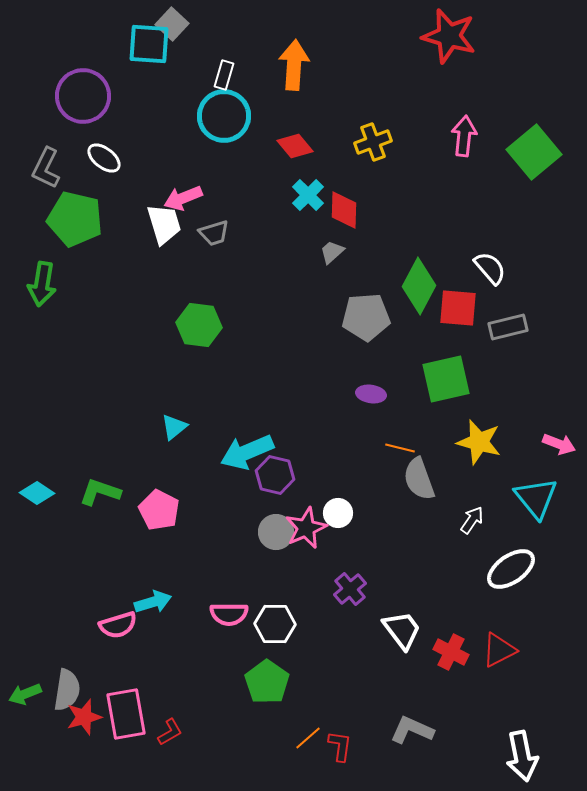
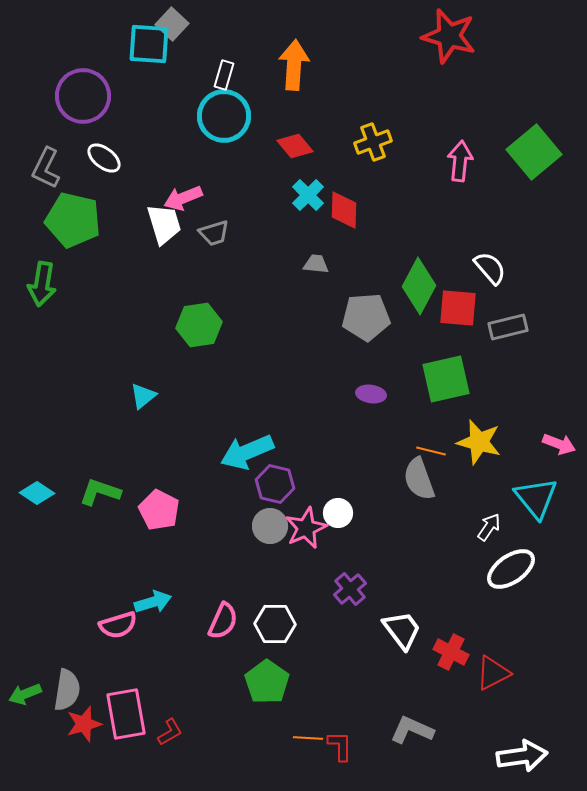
pink arrow at (464, 136): moved 4 px left, 25 px down
green pentagon at (75, 219): moved 2 px left, 1 px down
gray trapezoid at (332, 252): moved 16 px left, 12 px down; rotated 48 degrees clockwise
green hexagon at (199, 325): rotated 15 degrees counterclockwise
cyan triangle at (174, 427): moved 31 px left, 31 px up
orange line at (400, 448): moved 31 px right, 3 px down
purple hexagon at (275, 475): moved 9 px down
white arrow at (472, 520): moved 17 px right, 7 px down
gray circle at (276, 532): moved 6 px left, 6 px up
pink semicircle at (229, 614): moved 6 px left, 7 px down; rotated 66 degrees counterclockwise
red triangle at (499, 650): moved 6 px left, 23 px down
red star at (84, 717): moved 7 px down
orange line at (308, 738): rotated 44 degrees clockwise
red L-shape at (340, 746): rotated 8 degrees counterclockwise
white arrow at (522, 756): rotated 87 degrees counterclockwise
